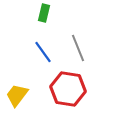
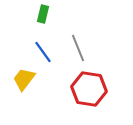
green rectangle: moved 1 px left, 1 px down
red hexagon: moved 21 px right
yellow trapezoid: moved 7 px right, 16 px up
